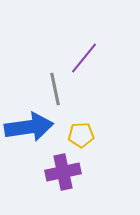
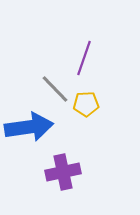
purple line: rotated 20 degrees counterclockwise
gray line: rotated 32 degrees counterclockwise
yellow pentagon: moved 5 px right, 31 px up
